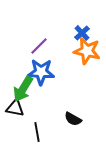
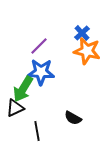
black triangle: rotated 36 degrees counterclockwise
black semicircle: moved 1 px up
black line: moved 1 px up
